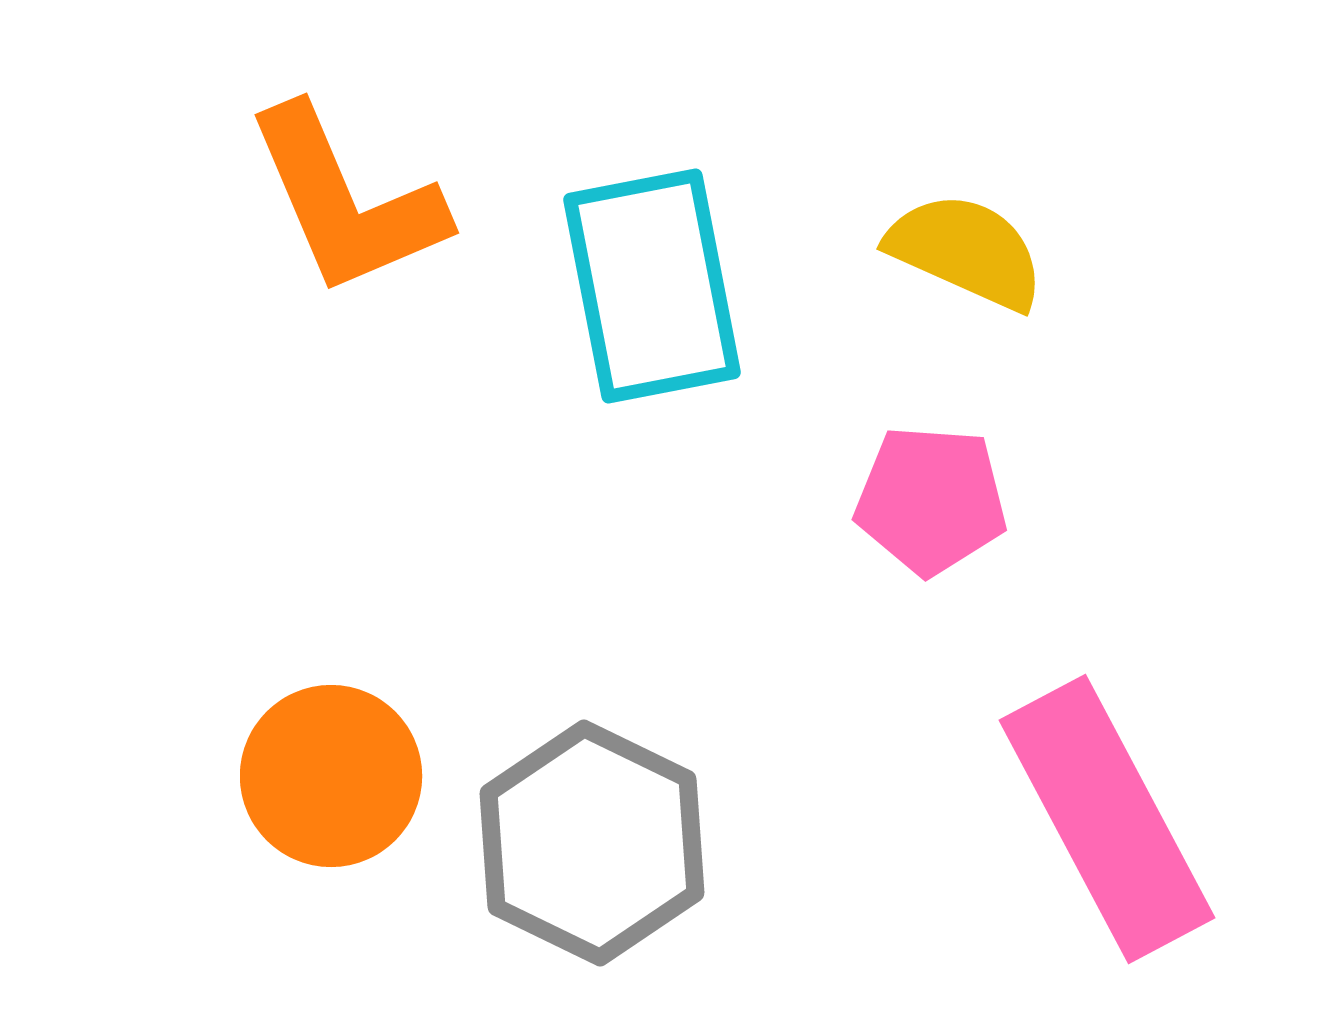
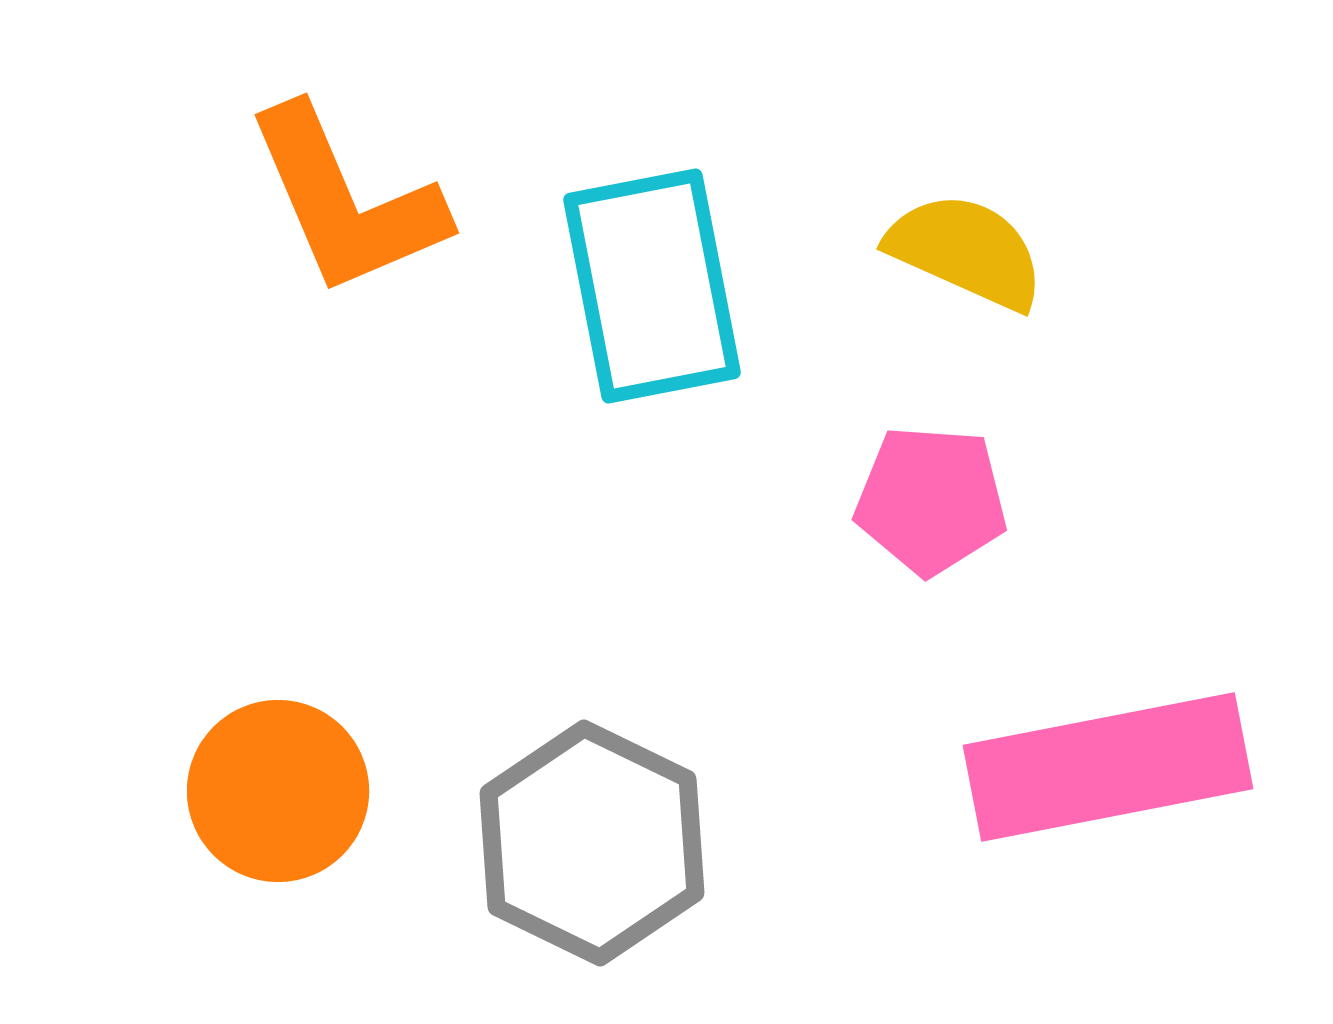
orange circle: moved 53 px left, 15 px down
pink rectangle: moved 1 px right, 52 px up; rotated 73 degrees counterclockwise
